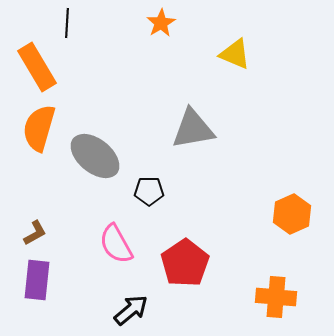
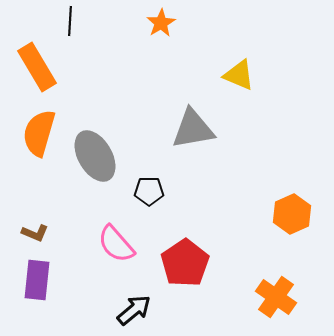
black line: moved 3 px right, 2 px up
yellow triangle: moved 4 px right, 21 px down
orange semicircle: moved 5 px down
gray ellipse: rotated 21 degrees clockwise
brown L-shape: rotated 52 degrees clockwise
pink semicircle: rotated 12 degrees counterclockwise
orange cross: rotated 30 degrees clockwise
black arrow: moved 3 px right
